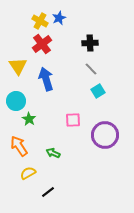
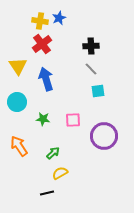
yellow cross: rotated 21 degrees counterclockwise
black cross: moved 1 px right, 3 px down
cyan square: rotated 24 degrees clockwise
cyan circle: moved 1 px right, 1 px down
green star: moved 14 px right; rotated 24 degrees counterclockwise
purple circle: moved 1 px left, 1 px down
green arrow: rotated 112 degrees clockwise
yellow semicircle: moved 32 px right
black line: moved 1 px left, 1 px down; rotated 24 degrees clockwise
